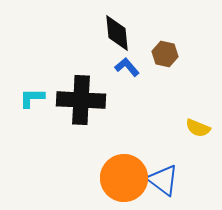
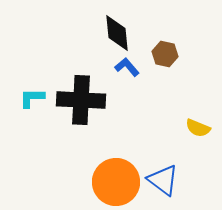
orange circle: moved 8 px left, 4 px down
